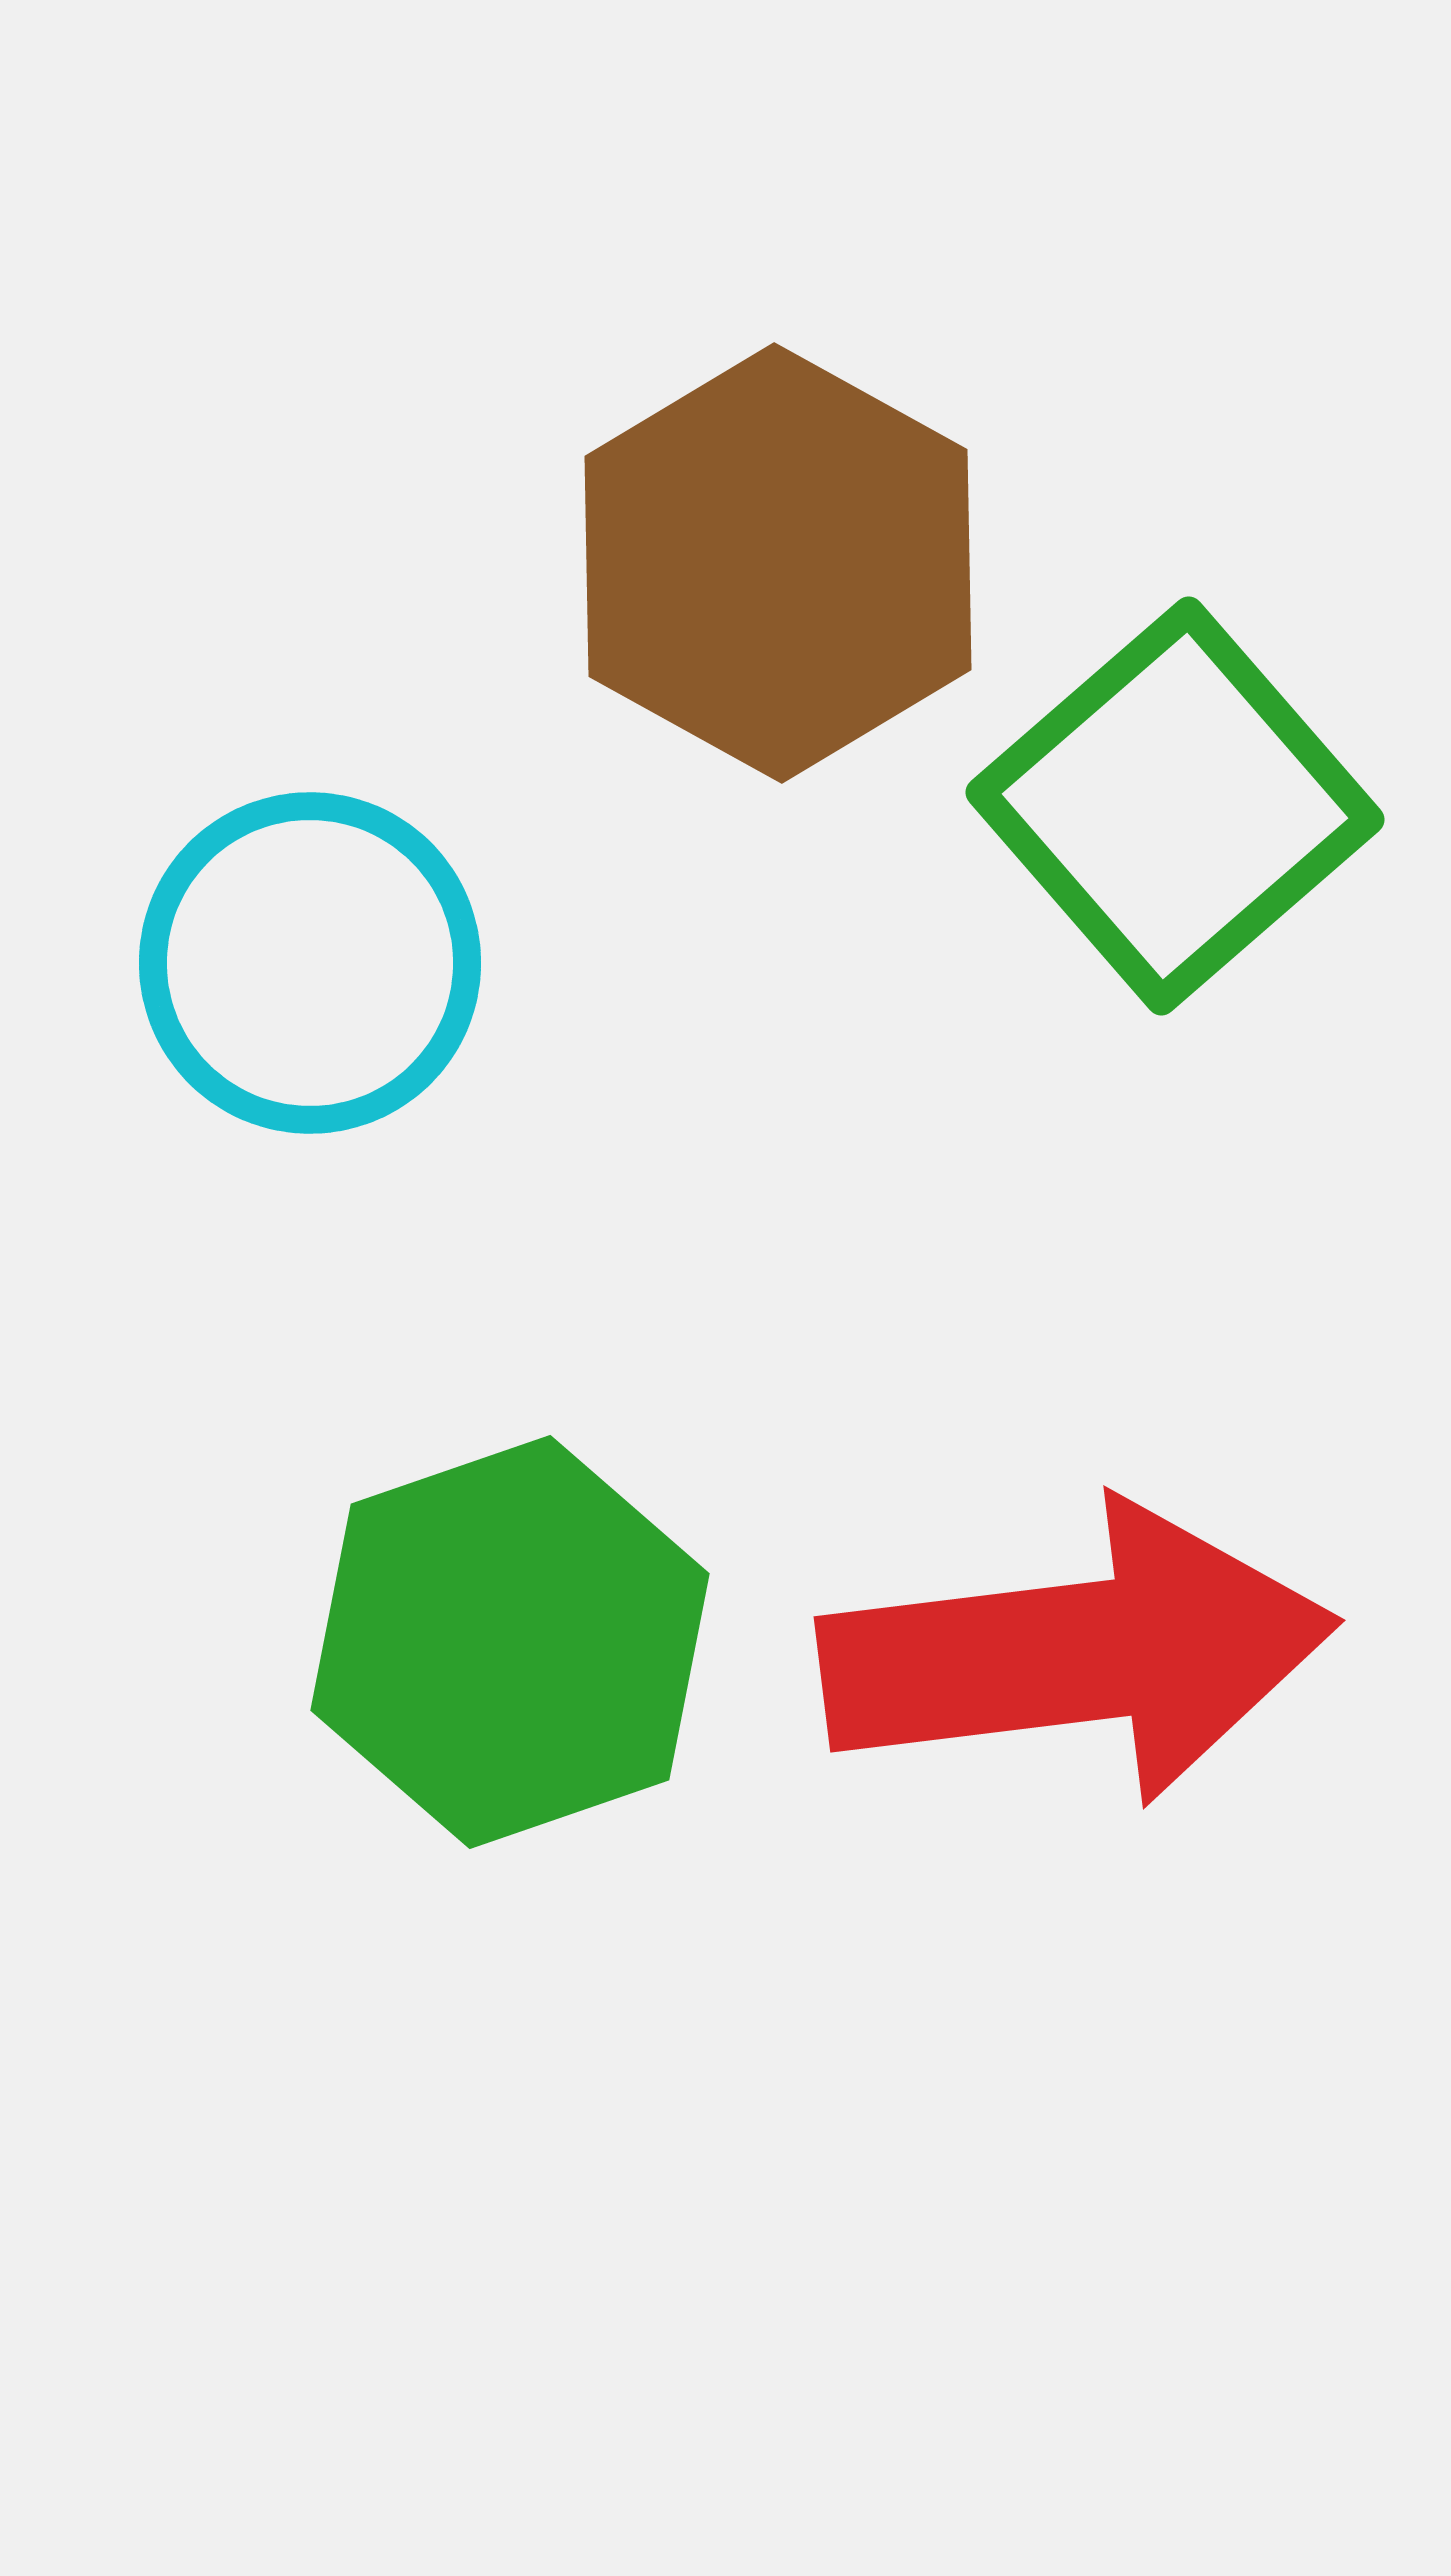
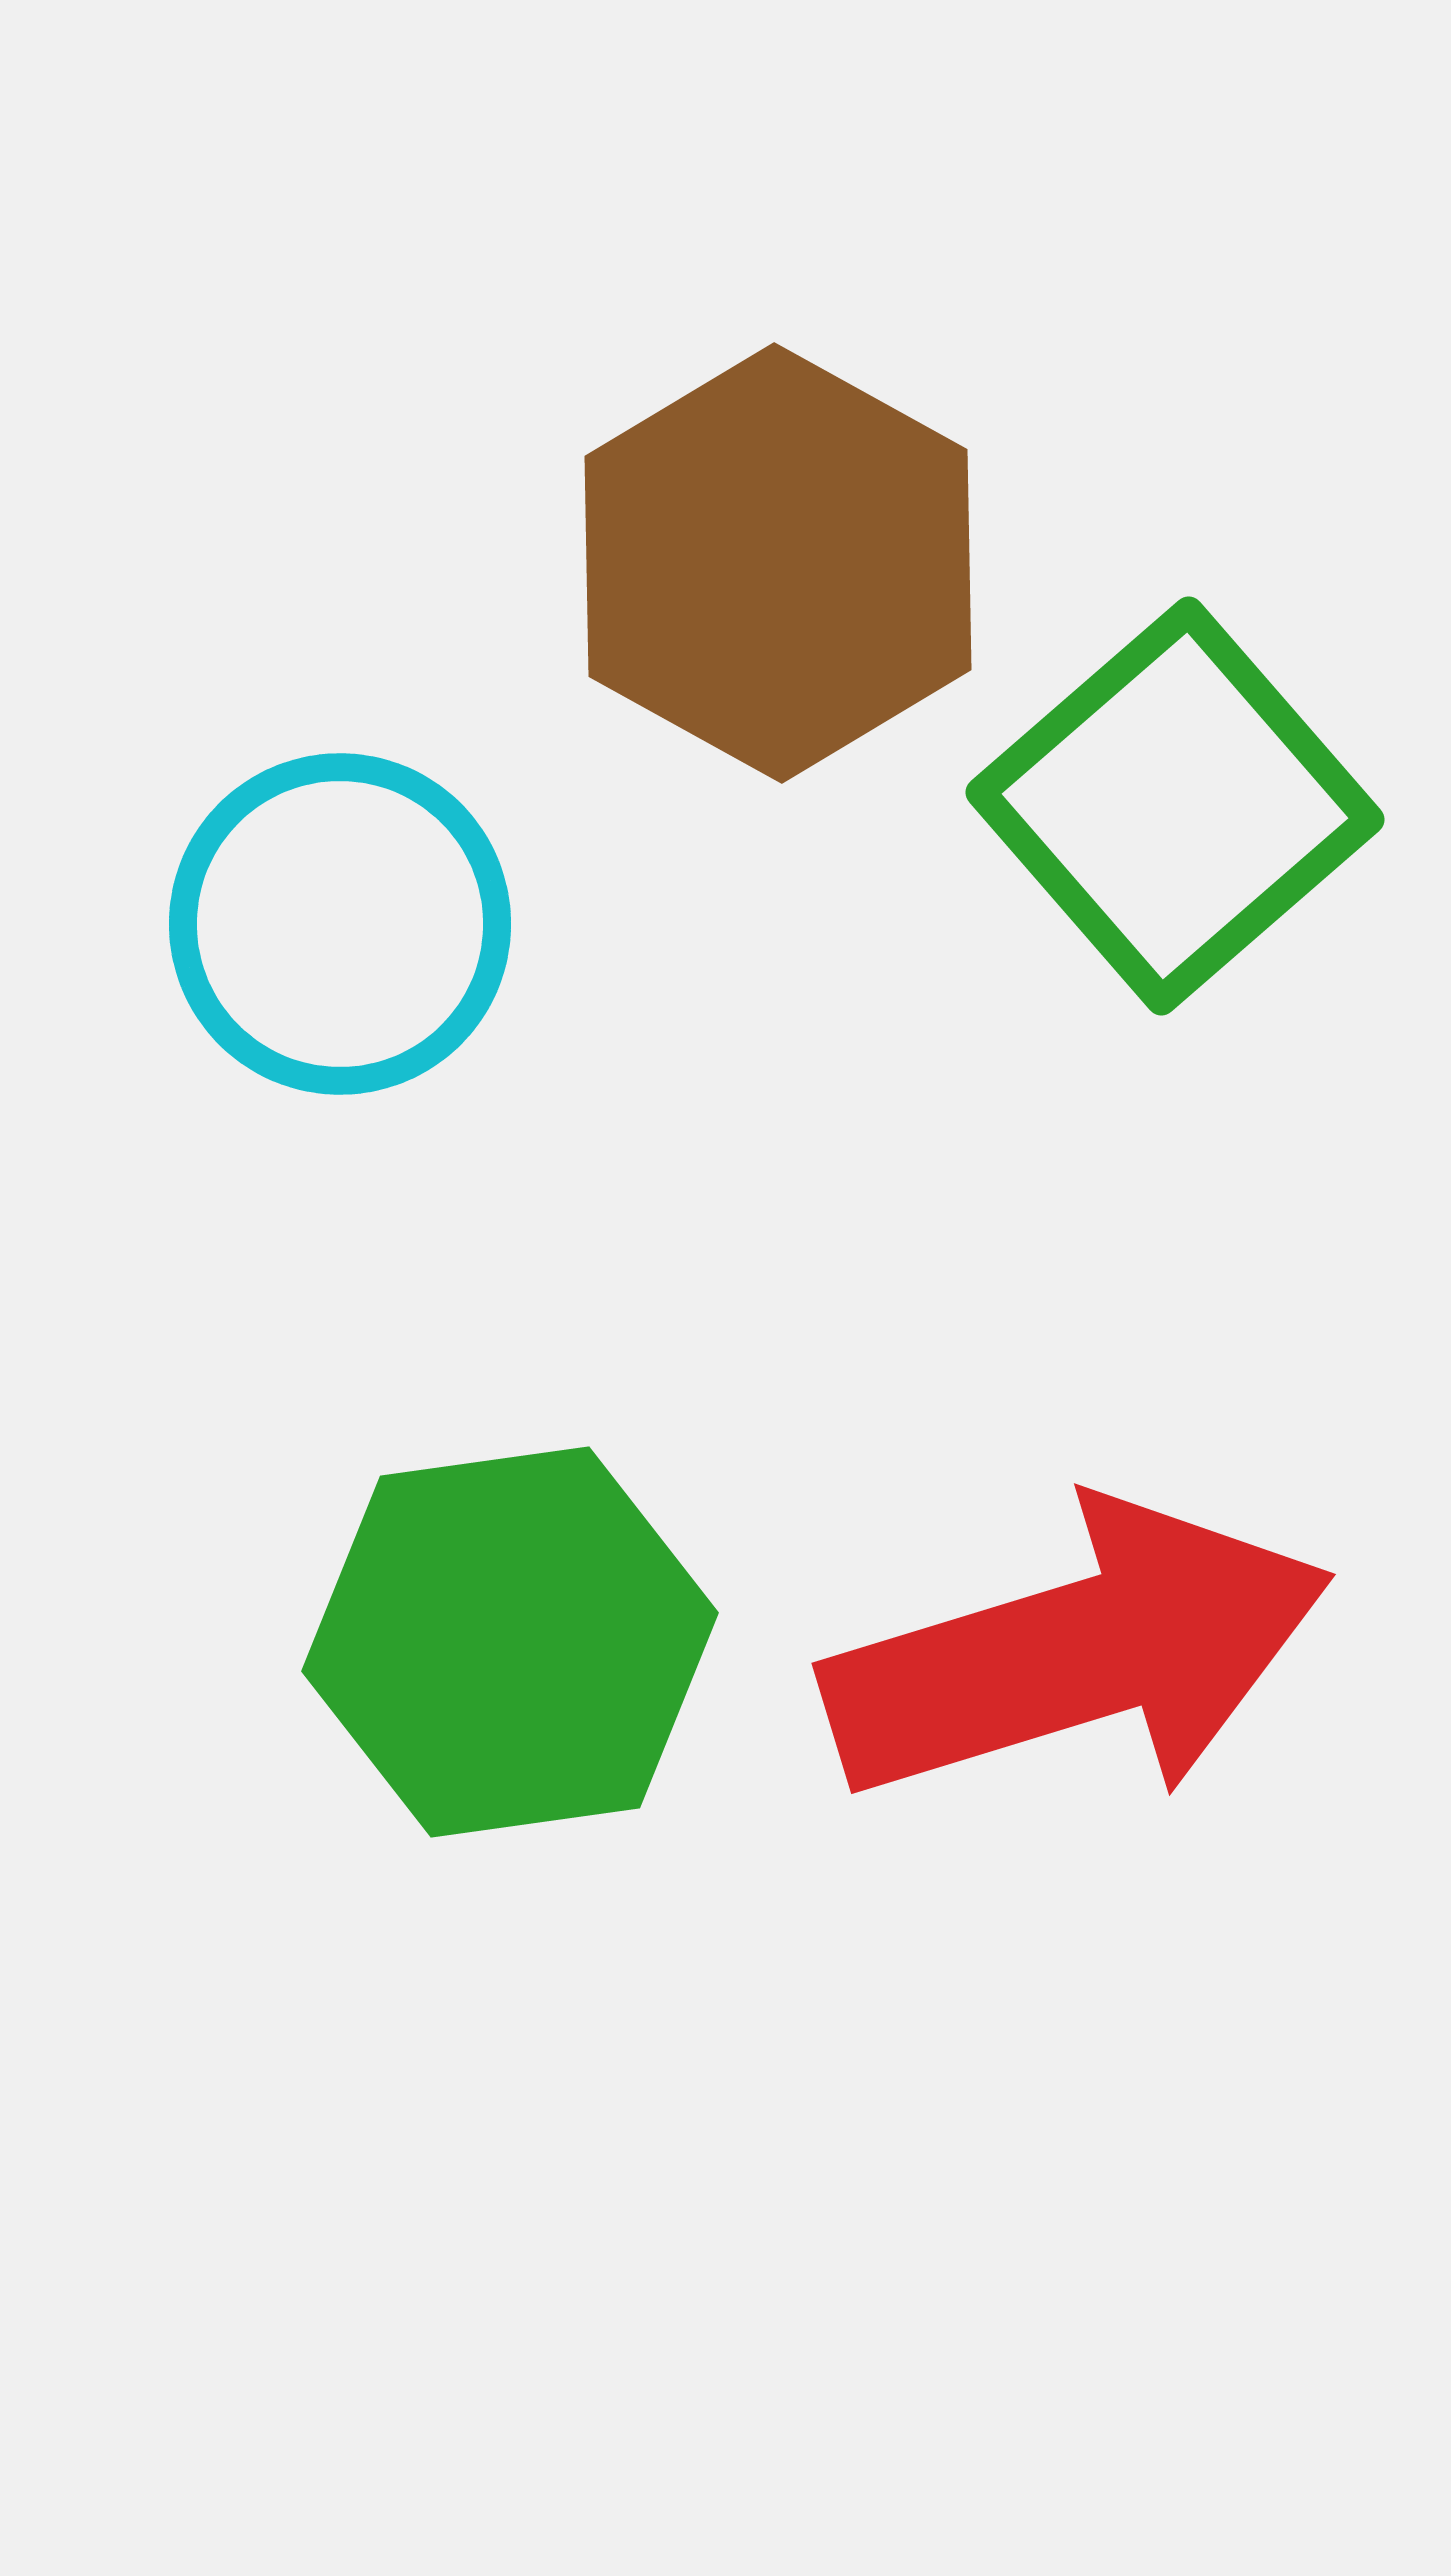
cyan circle: moved 30 px right, 39 px up
green hexagon: rotated 11 degrees clockwise
red arrow: rotated 10 degrees counterclockwise
